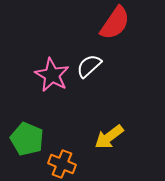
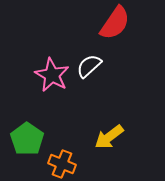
green pentagon: rotated 12 degrees clockwise
